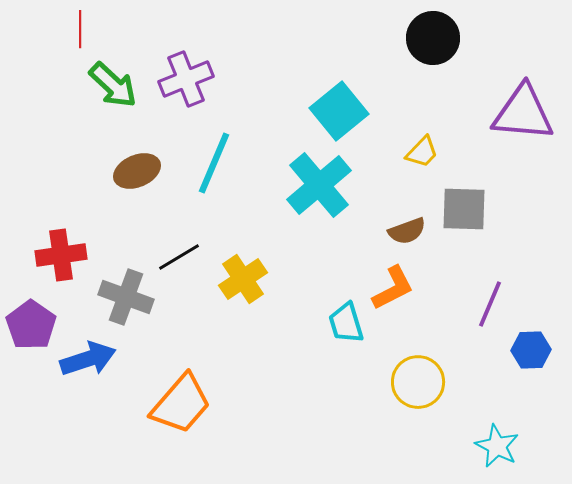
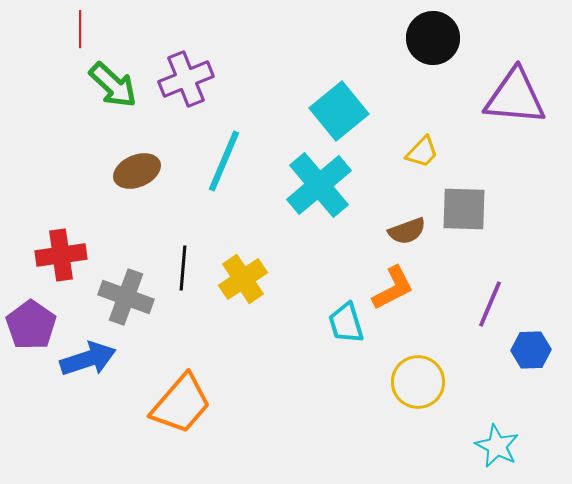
purple triangle: moved 8 px left, 16 px up
cyan line: moved 10 px right, 2 px up
black line: moved 4 px right, 11 px down; rotated 54 degrees counterclockwise
